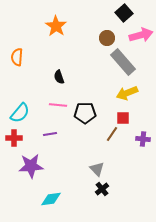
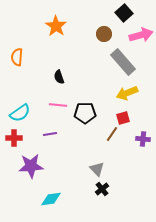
brown circle: moved 3 px left, 4 px up
cyan semicircle: rotated 15 degrees clockwise
red square: rotated 16 degrees counterclockwise
